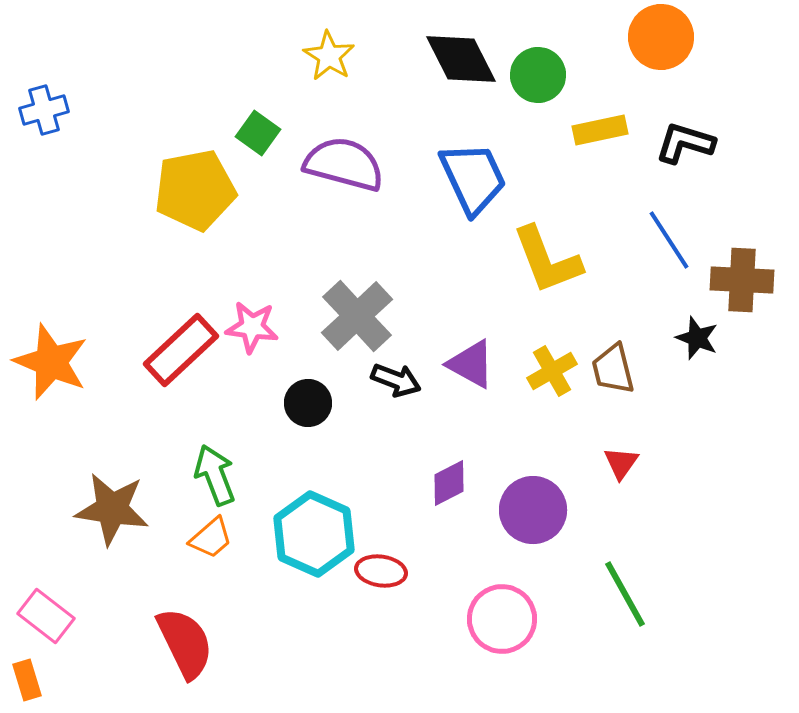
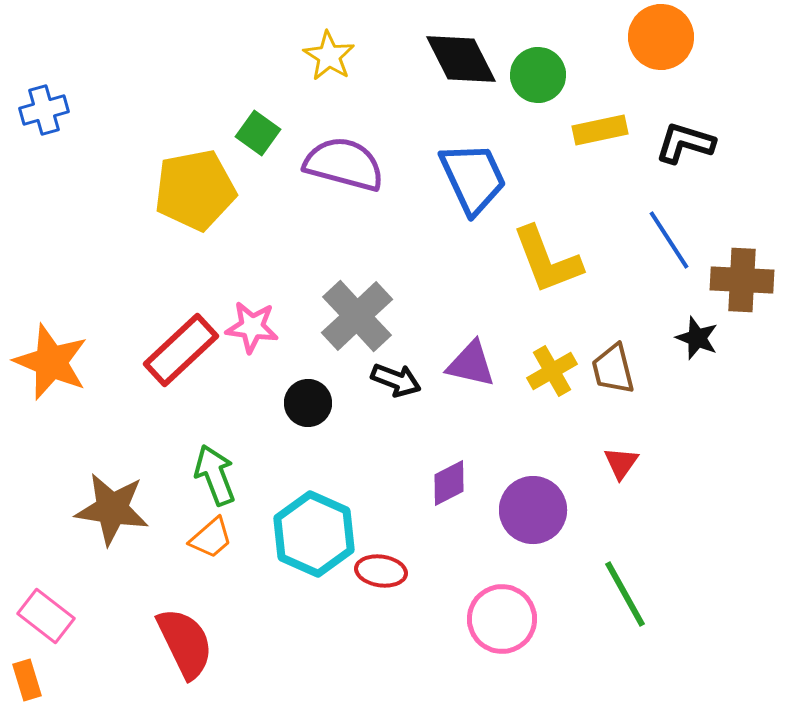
purple triangle: rotated 16 degrees counterclockwise
